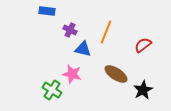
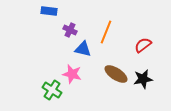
blue rectangle: moved 2 px right
black star: moved 11 px up; rotated 18 degrees clockwise
